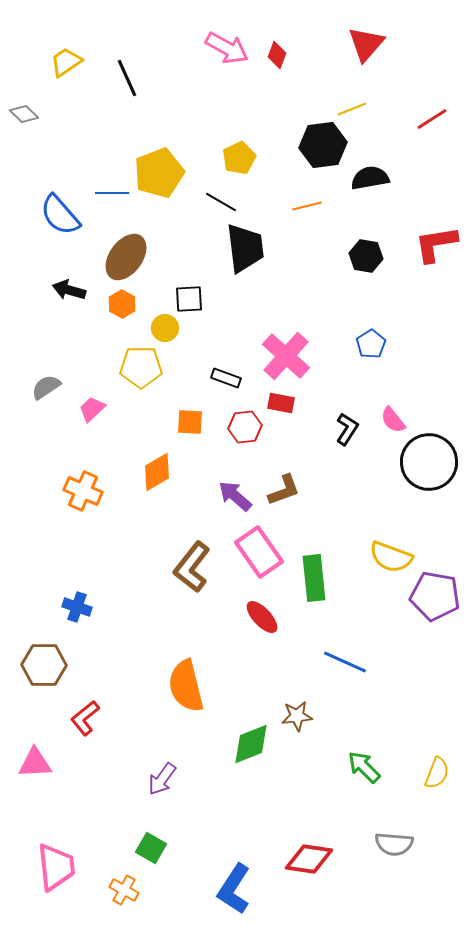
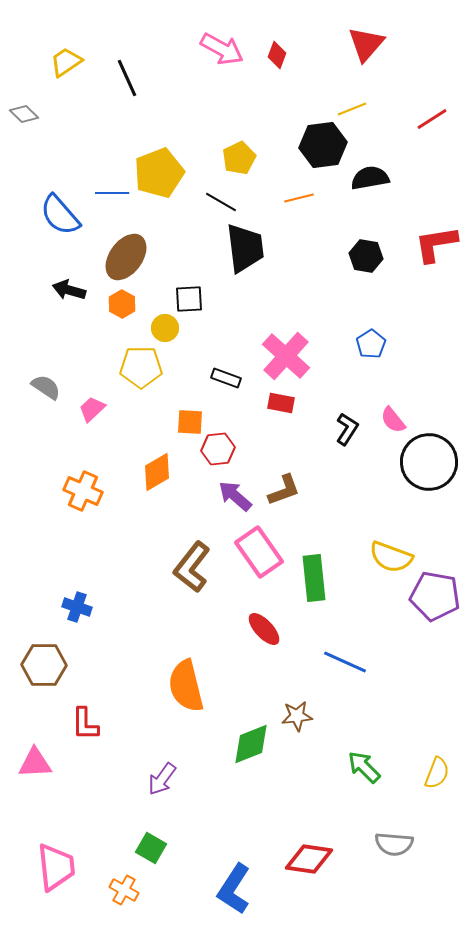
pink arrow at (227, 48): moved 5 px left, 1 px down
orange line at (307, 206): moved 8 px left, 8 px up
gray semicircle at (46, 387): rotated 68 degrees clockwise
red hexagon at (245, 427): moved 27 px left, 22 px down
red ellipse at (262, 617): moved 2 px right, 12 px down
red L-shape at (85, 718): moved 6 px down; rotated 51 degrees counterclockwise
